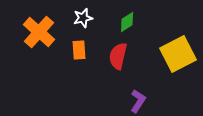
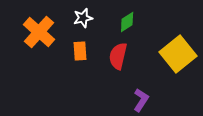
orange rectangle: moved 1 px right, 1 px down
yellow square: rotated 12 degrees counterclockwise
purple L-shape: moved 3 px right, 1 px up
